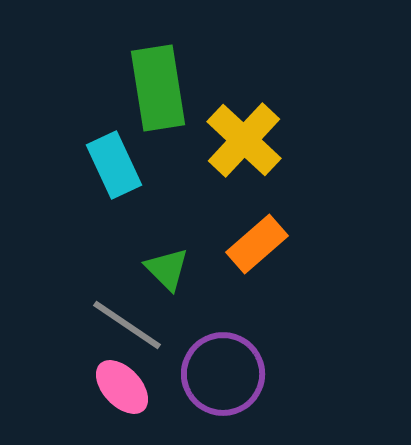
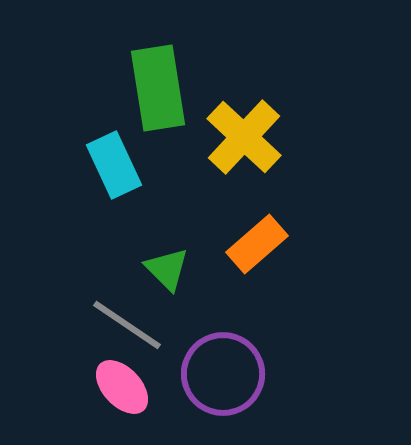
yellow cross: moved 3 px up
